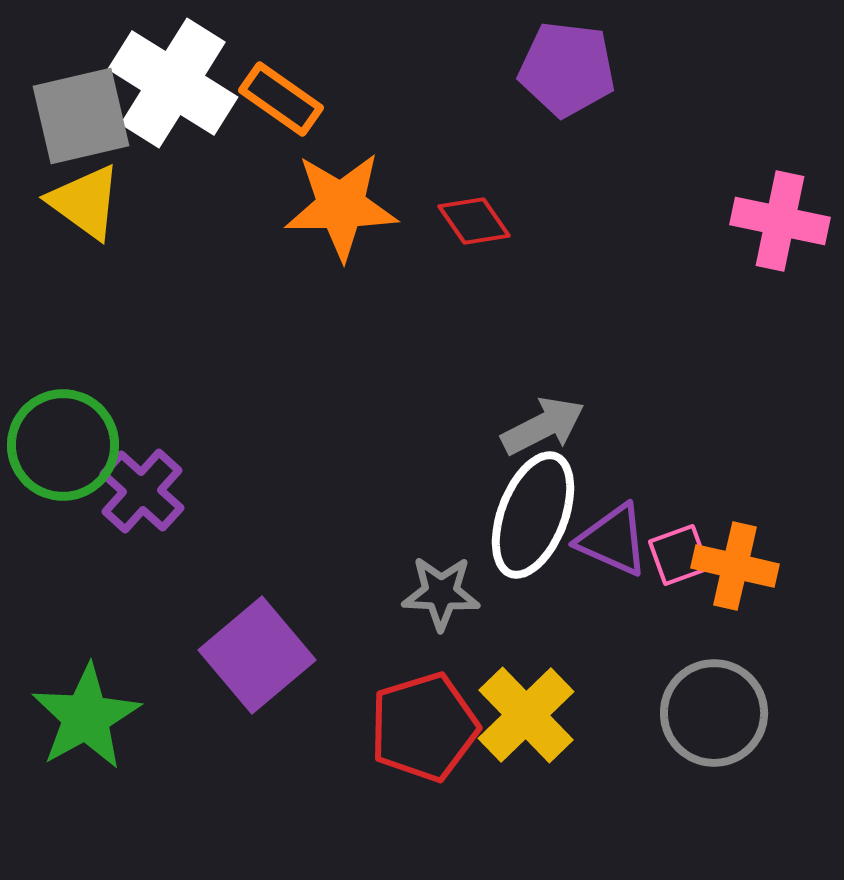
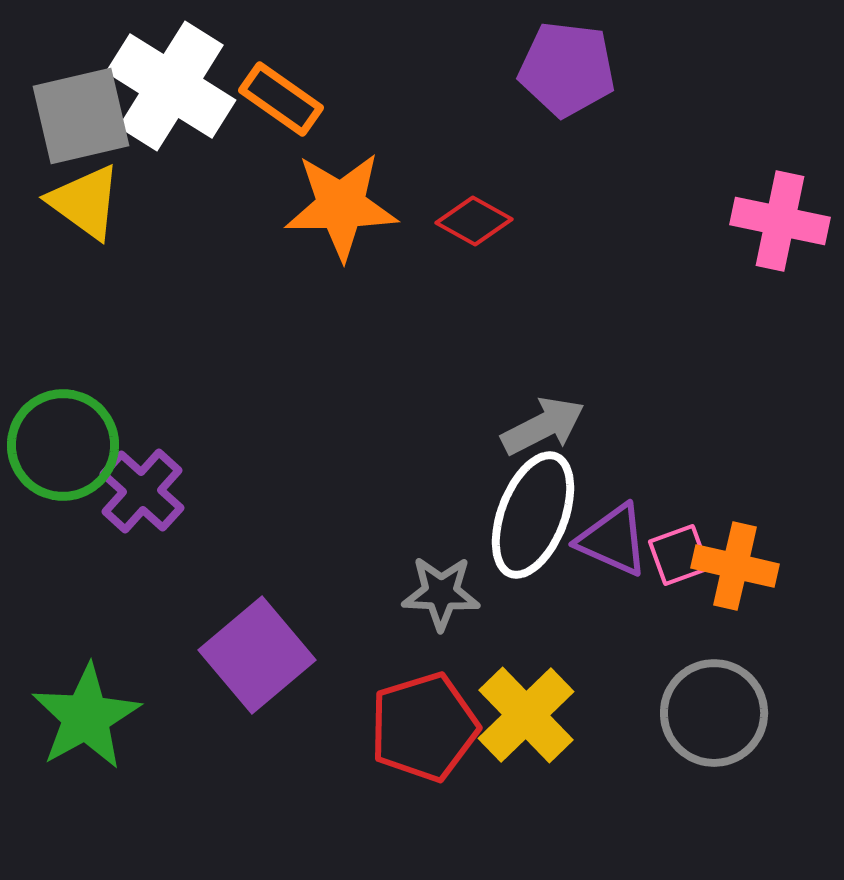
white cross: moved 2 px left, 3 px down
red diamond: rotated 26 degrees counterclockwise
